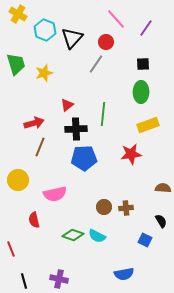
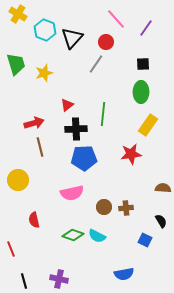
yellow rectangle: rotated 35 degrees counterclockwise
brown line: rotated 36 degrees counterclockwise
pink semicircle: moved 17 px right, 1 px up
